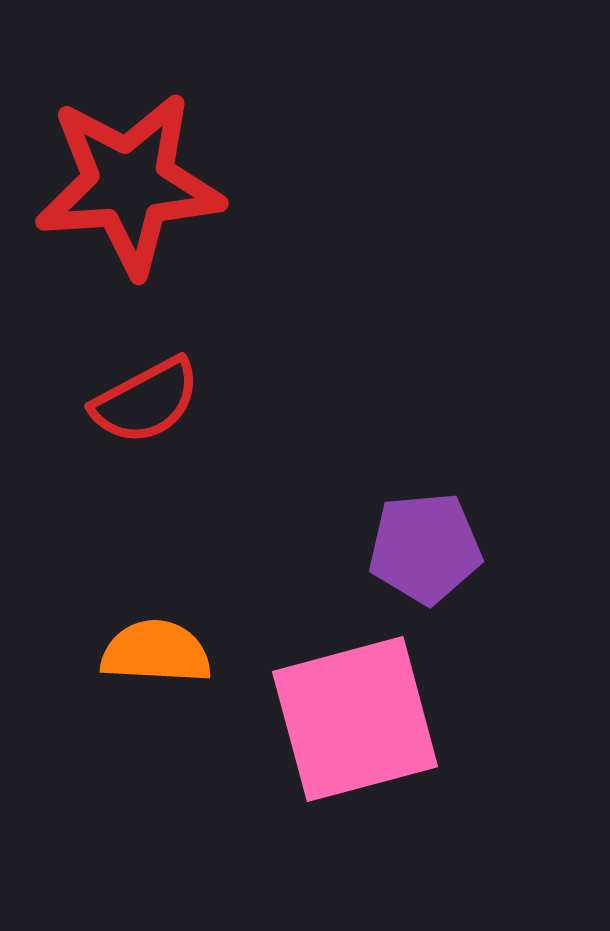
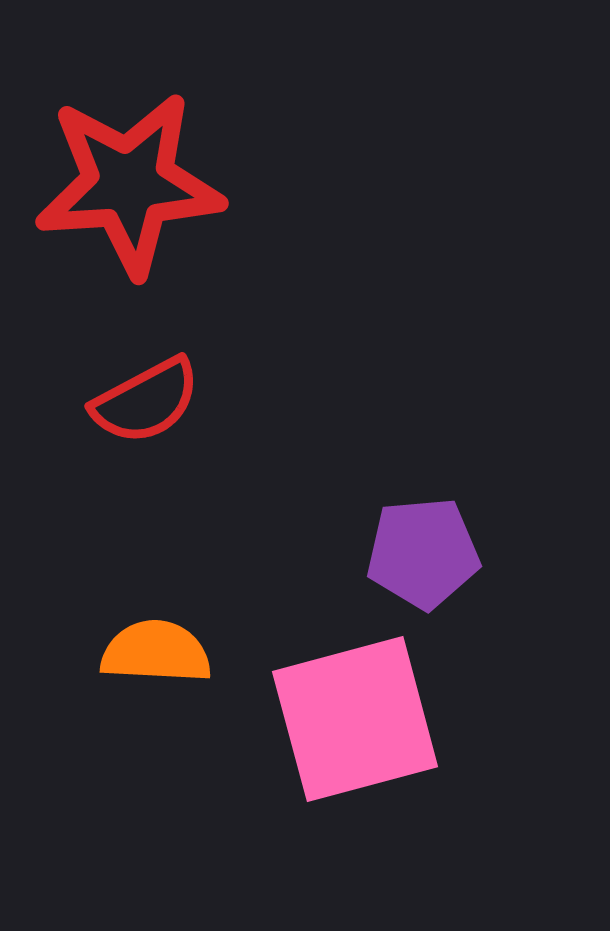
purple pentagon: moved 2 px left, 5 px down
